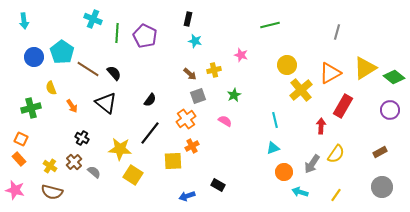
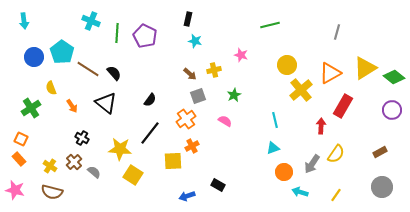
cyan cross at (93, 19): moved 2 px left, 2 px down
green cross at (31, 108): rotated 18 degrees counterclockwise
purple circle at (390, 110): moved 2 px right
